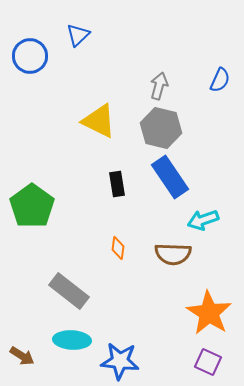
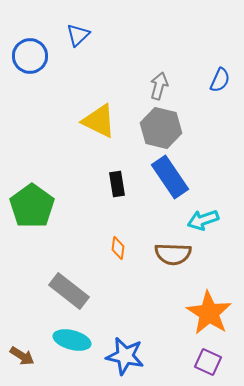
cyan ellipse: rotated 12 degrees clockwise
blue star: moved 5 px right, 5 px up; rotated 6 degrees clockwise
